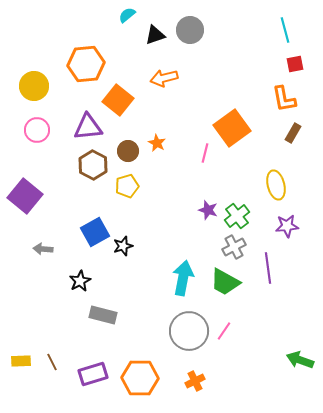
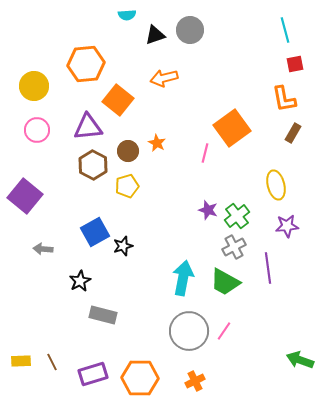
cyan semicircle at (127, 15): rotated 144 degrees counterclockwise
